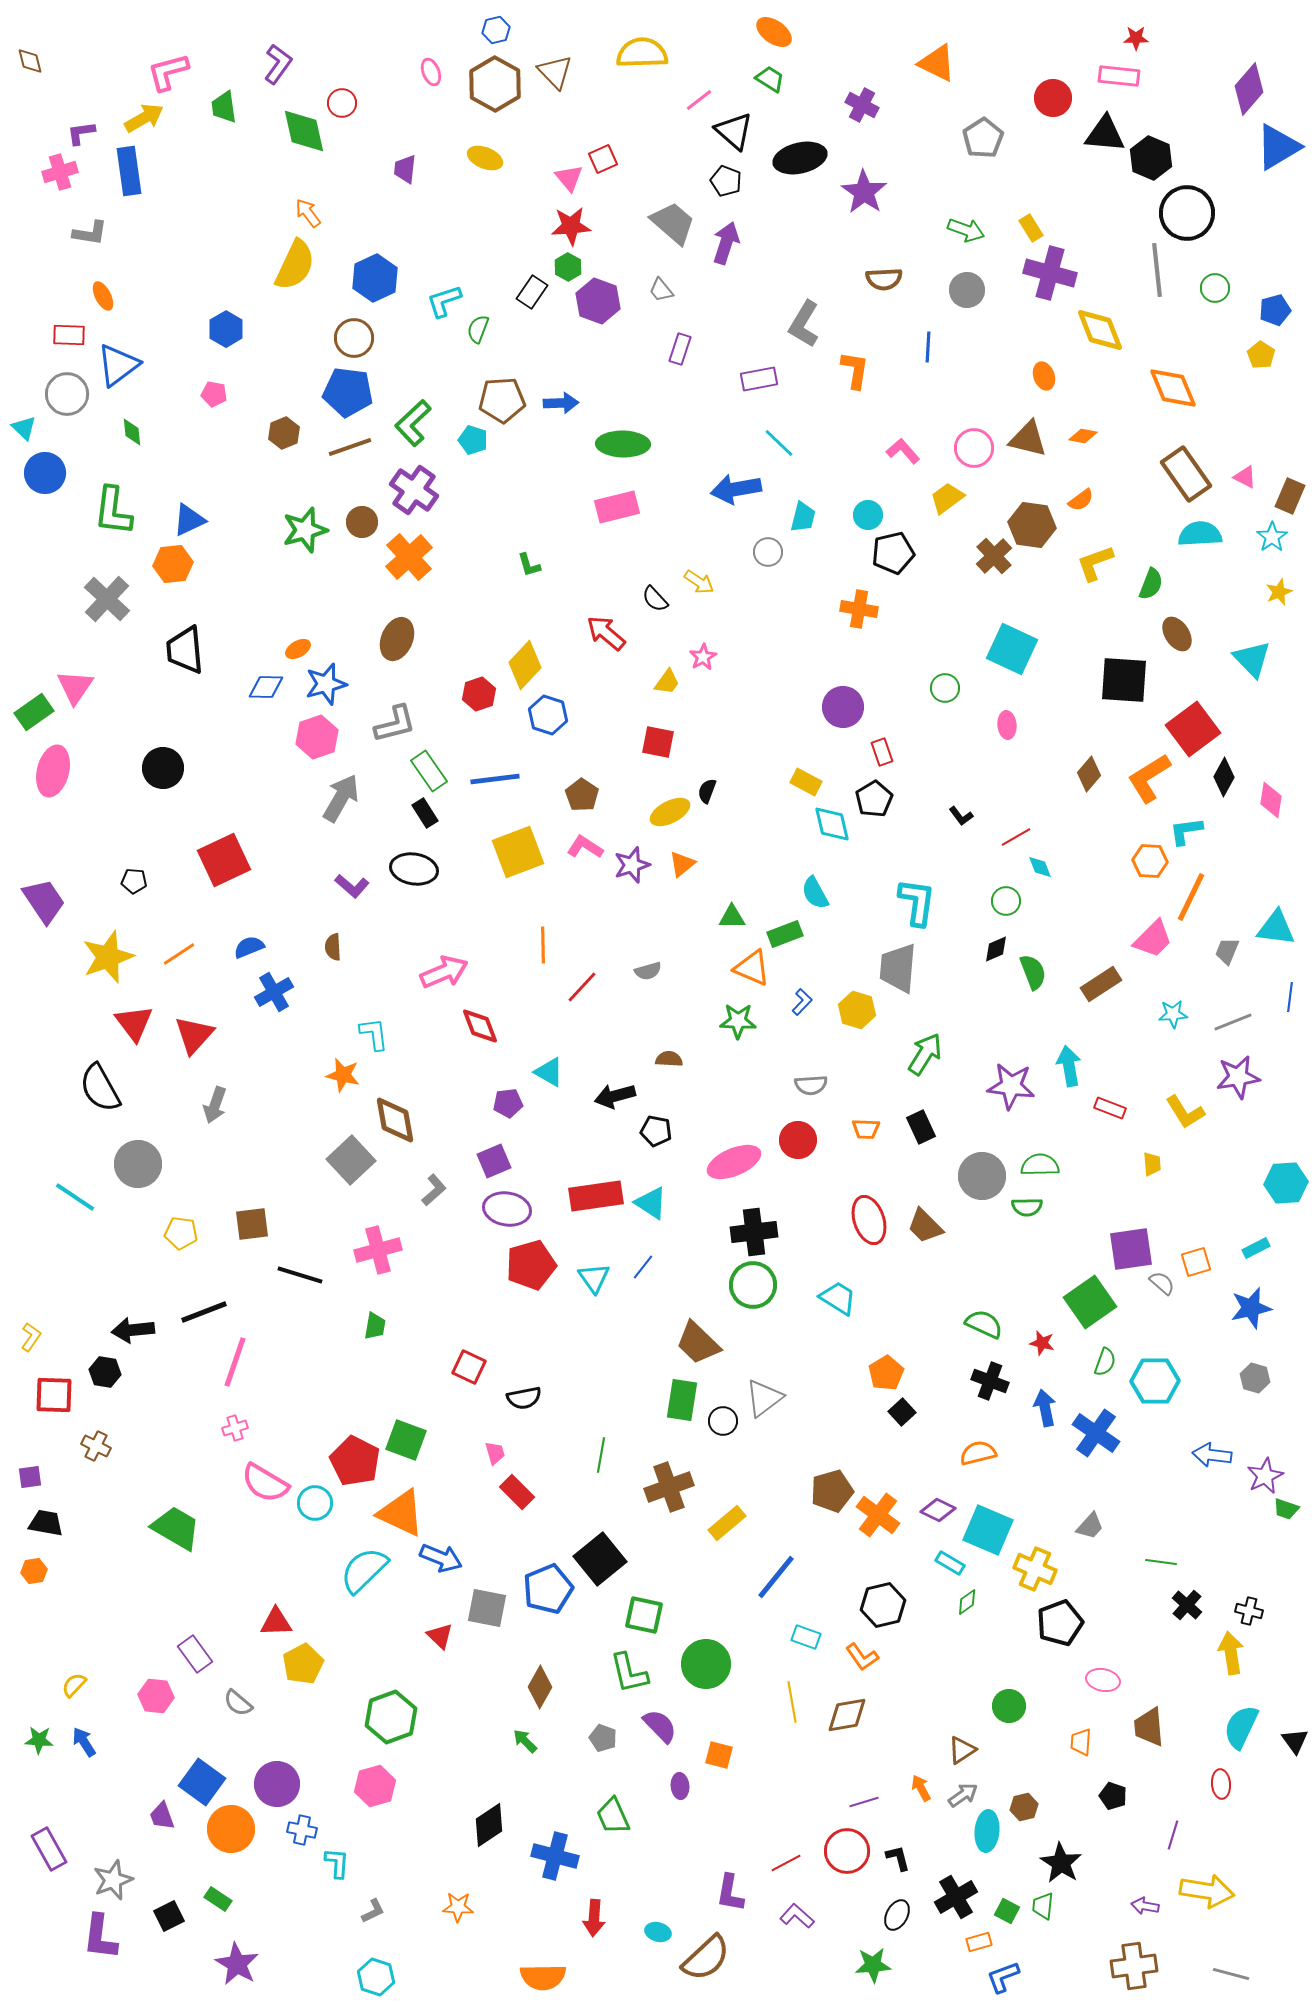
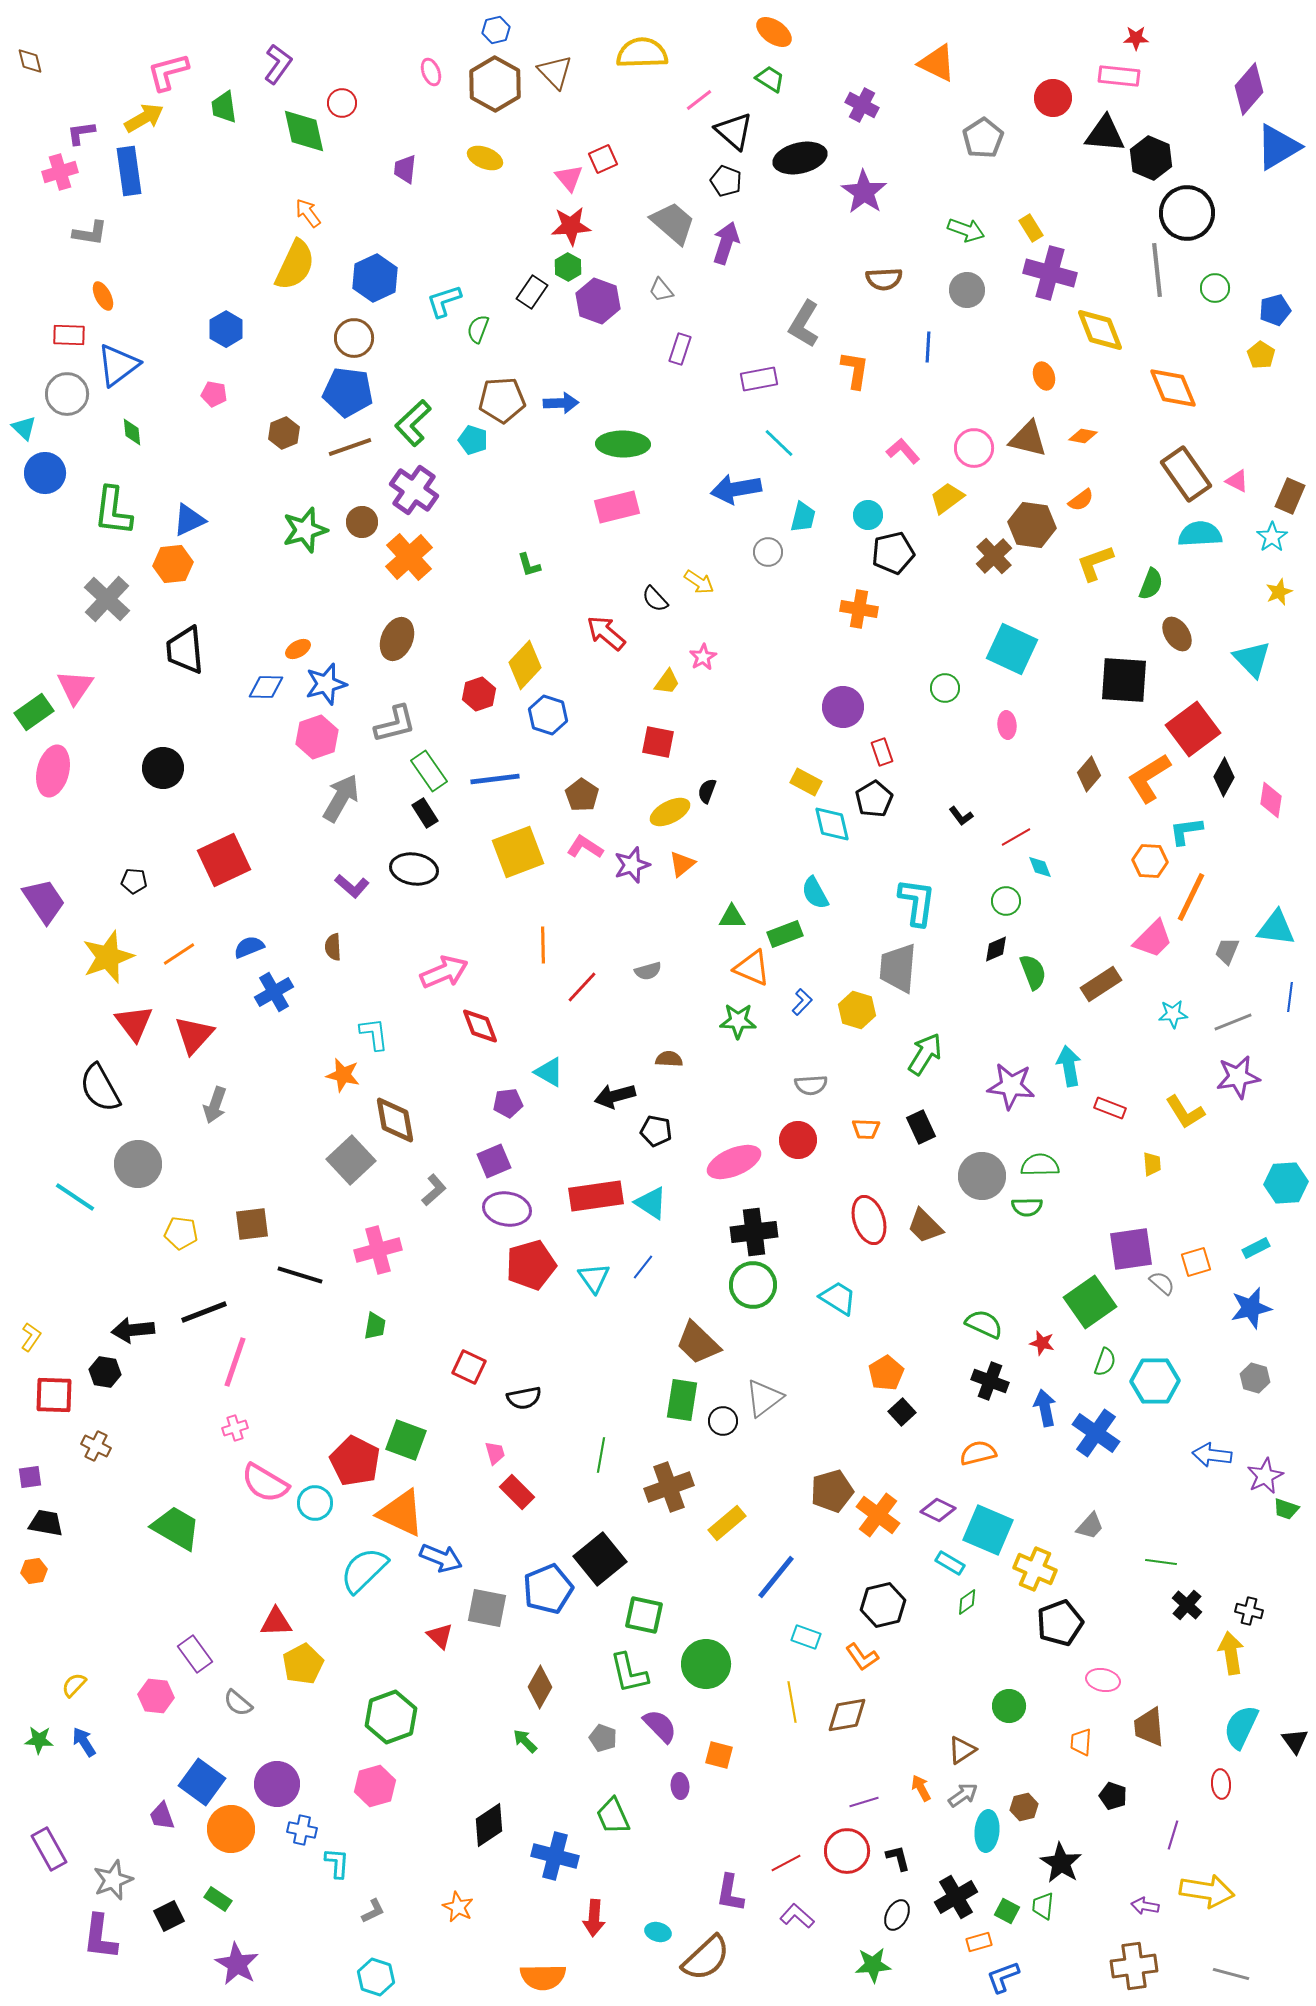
pink triangle at (1245, 477): moved 8 px left, 4 px down
orange star at (458, 1907): rotated 24 degrees clockwise
